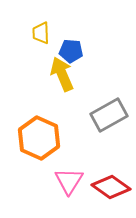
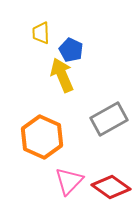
blue pentagon: moved 1 px up; rotated 20 degrees clockwise
yellow arrow: moved 1 px down
gray rectangle: moved 4 px down
orange hexagon: moved 3 px right, 1 px up
pink triangle: rotated 12 degrees clockwise
